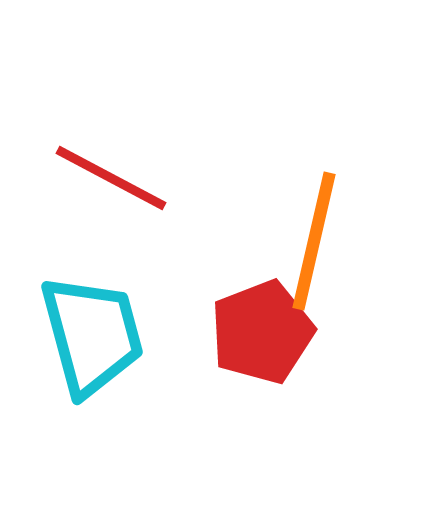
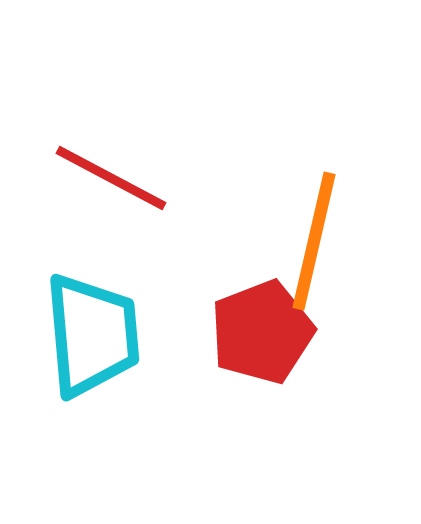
cyan trapezoid: rotated 10 degrees clockwise
